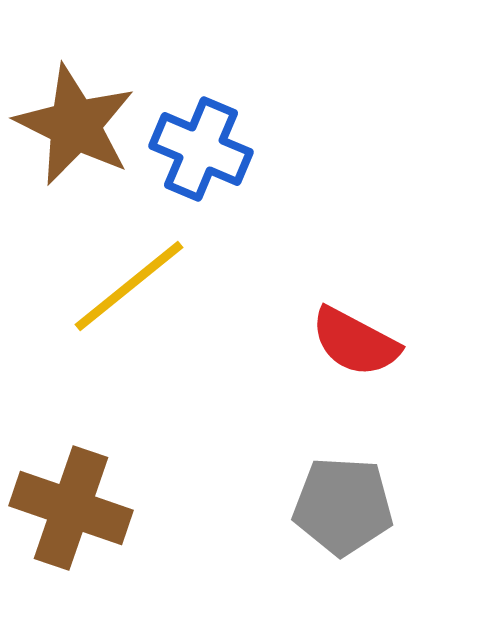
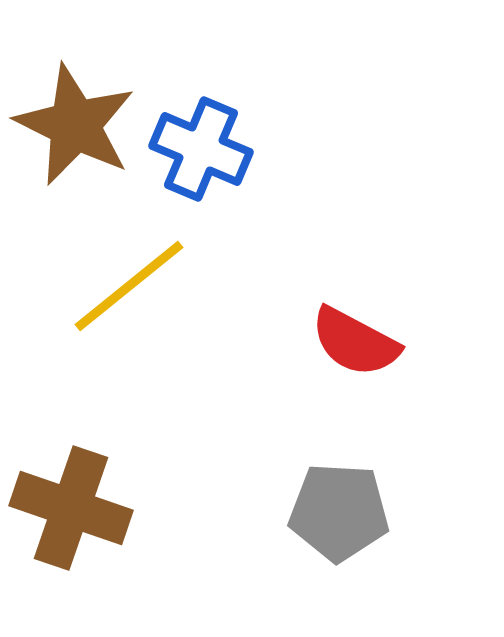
gray pentagon: moved 4 px left, 6 px down
